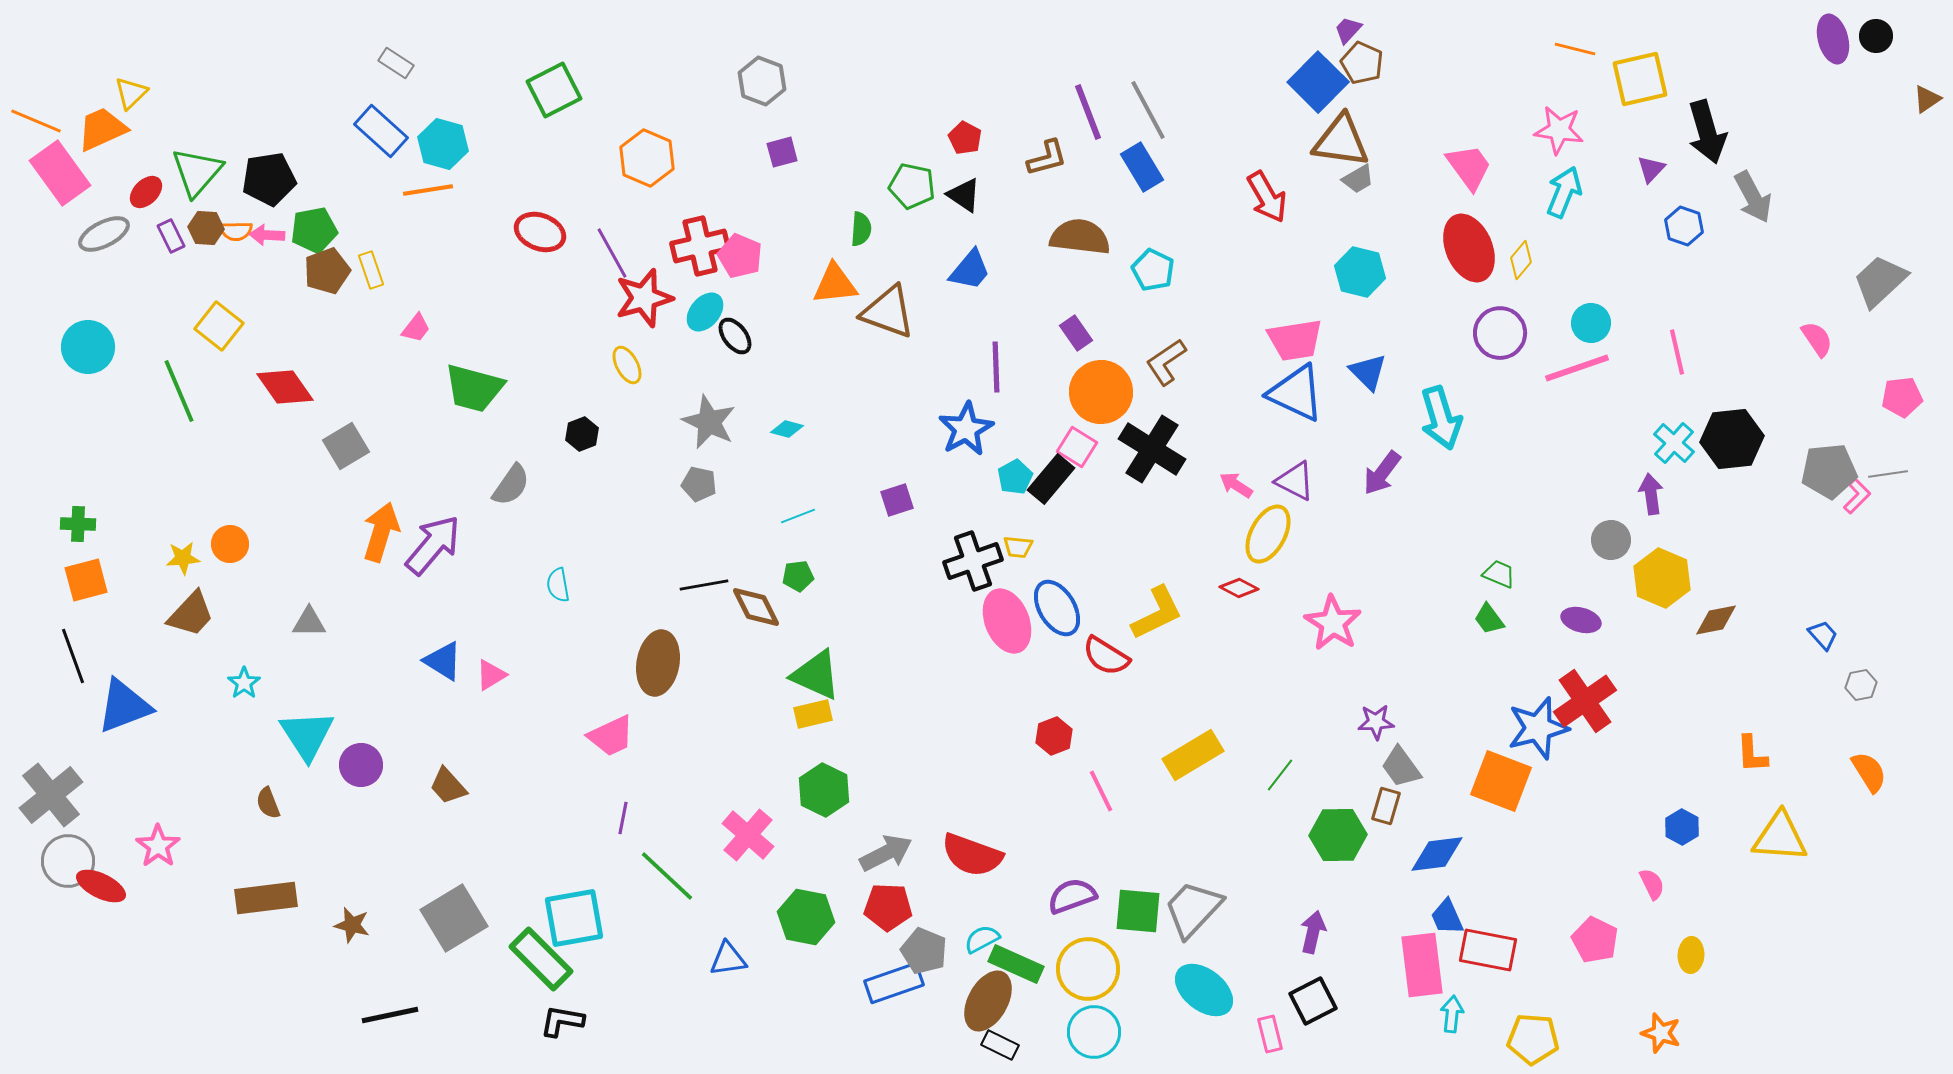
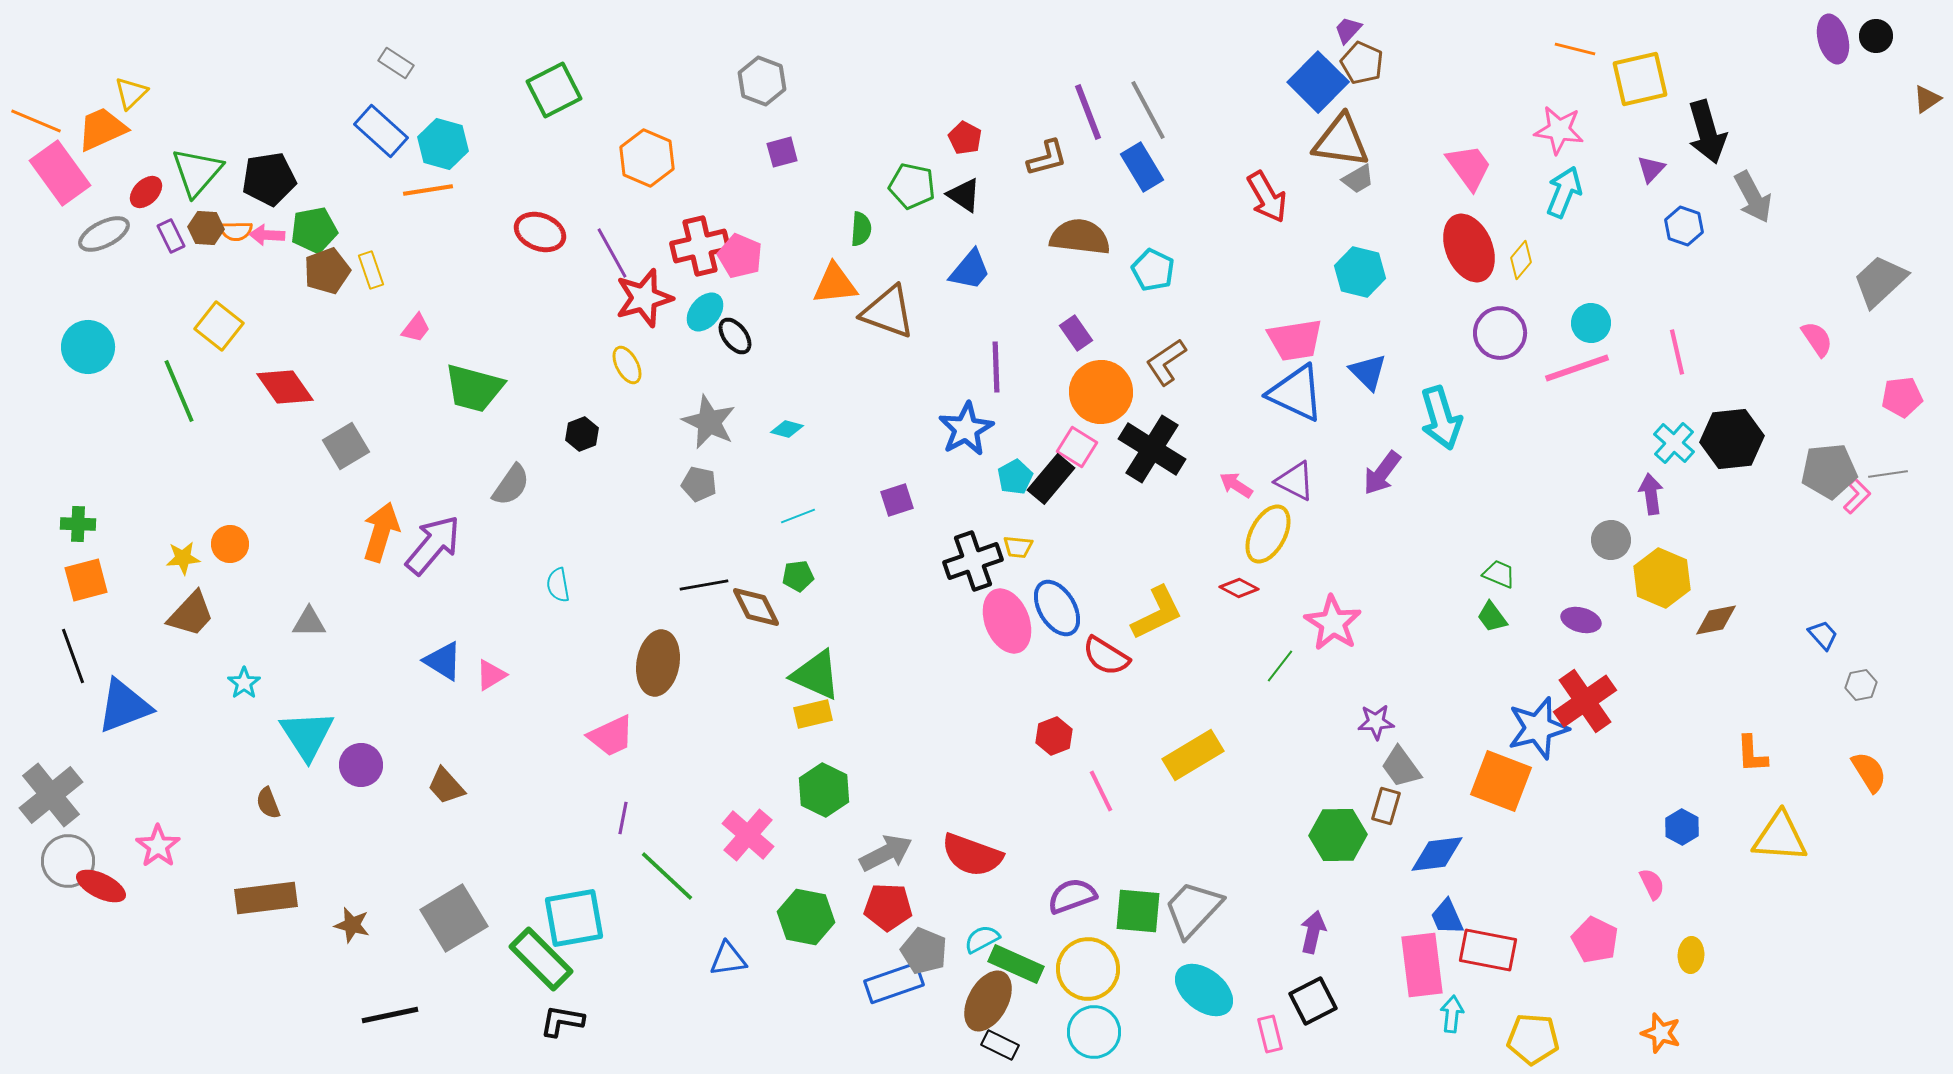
green trapezoid at (1489, 619): moved 3 px right, 2 px up
green line at (1280, 775): moved 109 px up
brown trapezoid at (448, 786): moved 2 px left
